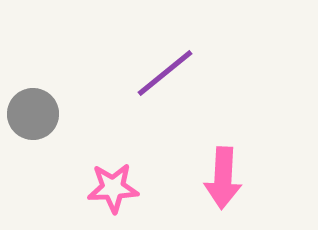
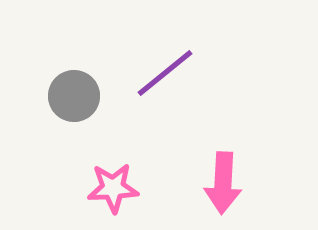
gray circle: moved 41 px right, 18 px up
pink arrow: moved 5 px down
